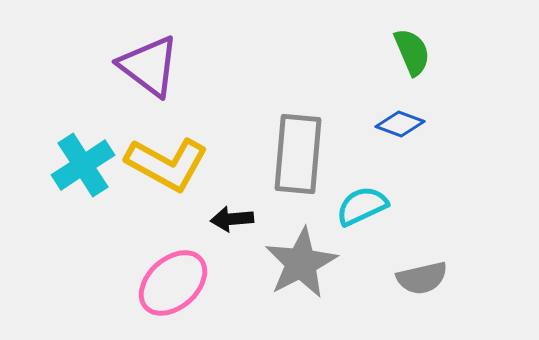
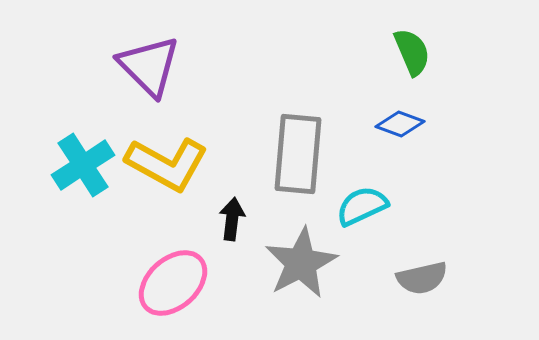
purple triangle: rotated 8 degrees clockwise
black arrow: rotated 102 degrees clockwise
